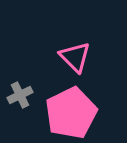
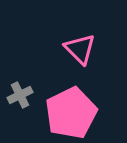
pink triangle: moved 5 px right, 8 px up
